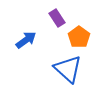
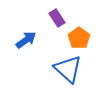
orange pentagon: moved 1 px down
